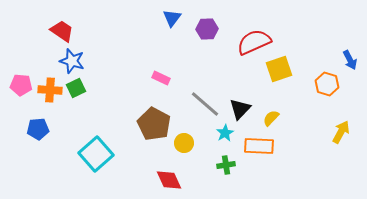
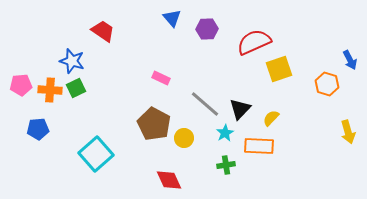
blue triangle: rotated 18 degrees counterclockwise
red trapezoid: moved 41 px right
pink pentagon: rotated 10 degrees counterclockwise
yellow arrow: moved 7 px right; rotated 135 degrees clockwise
yellow circle: moved 5 px up
